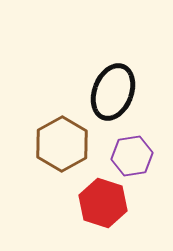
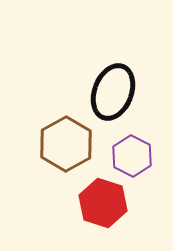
brown hexagon: moved 4 px right
purple hexagon: rotated 24 degrees counterclockwise
